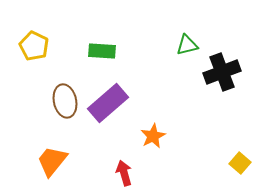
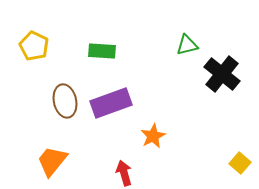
black cross: moved 2 px down; rotated 30 degrees counterclockwise
purple rectangle: moved 3 px right; rotated 21 degrees clockwise
